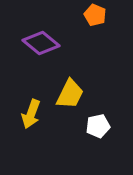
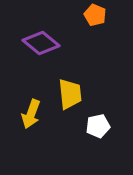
yellow trapezoid: rotated 32 degrees counterclockwise
